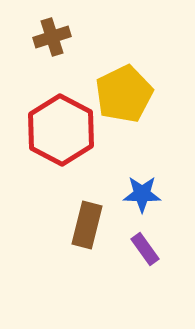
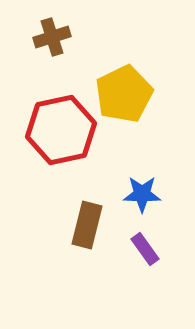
red hexagon: rotated 20 degrees clockwise
